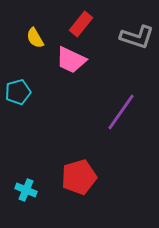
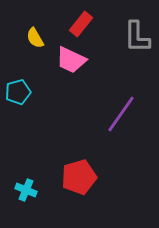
gray L-shape: rotated 72 degrees clockwise
purple line: moved 2 px down
